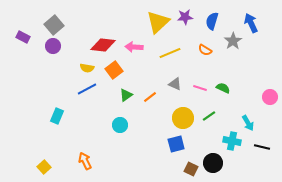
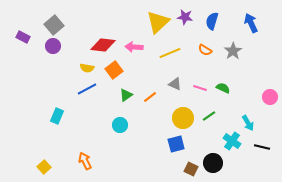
purple star: rotated 14 degrees clockwise
gray star: moved 10 px down
cyan cross: rotated 24 degrees clockwise
